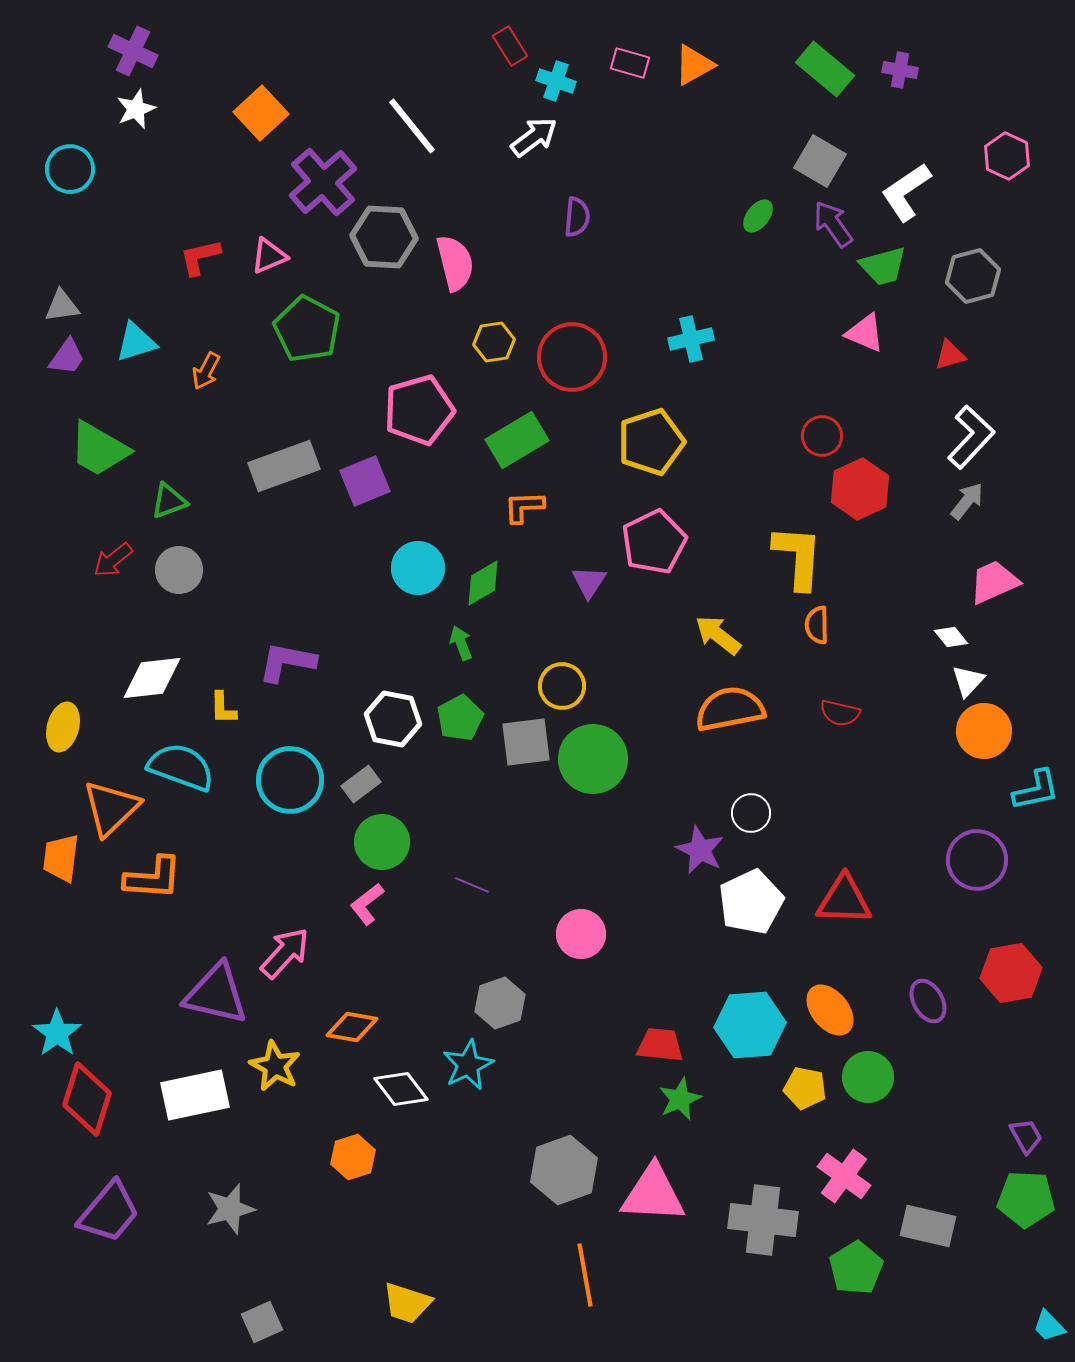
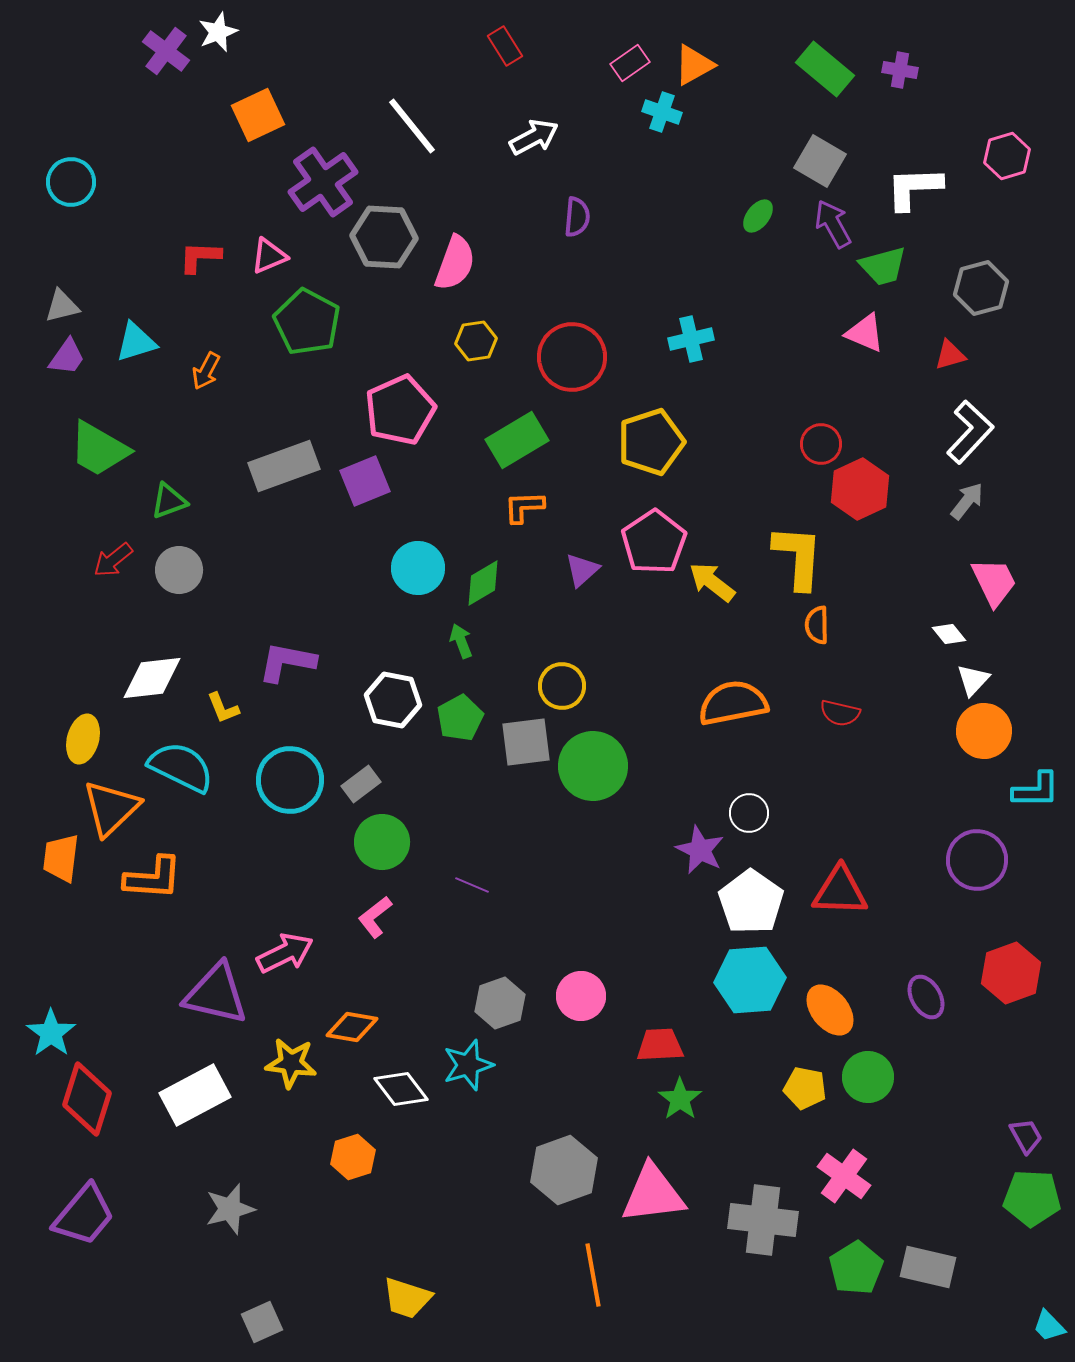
red rectangle at (510, 46): moved 5 px left
purple cross at (133, 51): moved 33 px right; rotated 12 degrees clockwise
pink rectangle at (630, 63): rotated 51 degrees counterclockwise
cyan cross at (556, 81): moved 106 px right, 31 px down
white star at (136, 109): moved 82 px right, 77 px up
orange square at (261, 113): moved 3 px left, 2 px down; rotated 18 degrees clockwise
white arrow at (534, 137): rotated 9 degrees clockwise
pink hexagon at (1007, 156): rotated 18 degrees clockwise
cyan circle at (70, 169): moved 1 px right, 13 px down
purple cross at (323, 182): rotated 6 degrees clockwise
white L-shape at (906, 192): moved 8 px right, 4 px up; rotated 32 degrees clockwise
purple arrow at (833, 224): rotated 6 degrees clockwise
red L-shape at (200, 257): rotated 15 degrees clockwise
pink semicircle at (455, 263): rotated 34 degrees clockwise
gray hexagon at (973, 276): moved 8 px right, 12 px down
gray triangle at (62, 306): rotated 6 degrees counterclockwise
green pentagon at (307, 329): moved 7 px up
yellow hexagon at (494, 342): moved 18 px left, 1 px up
pink pentagon at (419, 410): moved 19 px left; rotated 8 degrees counterclockwise
red circle at (822, 436): moved 1 px left, 8 px down
white L-shape at (971, 437): moved 1 px left, 5 px up
pink pentagon at (654, 542): rotated 8 degrees counterclockwise
purple triangle at (589, 582): moved 7 px left, 12 px up; rotated 15 degrees clockwise
pink trapezoid at (994, 582): rotated 88 degrees clockwise
yellow arrow at (718, 635): moved 6 px left, 53 px up
white diamond at (951, 637): moved 2 px left, 3 px up
green arrow at (461, 643): moved 2 px up
white triangle at (968, 681): moved 5 px right, 1 px up
yellow L-shape at (223, 708): rotated 21 degrees counterclockwise
orange semicircle at (730, 709): moved 3 px right, 6 px up
white hexagon at (393, 719): moved 19 px up
yellow ellipse at (63, 727): moved 20 px right, 12 px down
green circle at (593, 759): moved 7 px down
cyan semicircle at (181, 767): rotated 6 degrees clockwise
cyan L-shape at (1036, 790): rotated 12 degrees clockwise
white circle at (751, 813): moved 2 px left
red triangle at (844, 900): moved 4 px left, 9 px up
white pentagon at (751, 902): rotated 12 degrees counterclockwise
pink L-shape at (367, 904): moved 8 px right, 13 px down
pink circle at (581, 934): moved 62 px down
pink arrow at (285, 953): rotated 22 degrees clockwise
red hexagon at (1011, 973): rotated 10 degrees counterclockwise
purple ellipse at (928, 1001): moved 2 px left, 4 px up
cyan hexagon at (750, 1025): moved 45 px up
cyan star at (57, 1033): moved 6 px left
red trapezoid at (660, 1045): rotated 9 degrees counterclockwise
cyan star at (468, 1065): rotated 9 degrees clockwise
yellow star at (275, 1066): moved 16 px right, 3 px up; rotated 21 degrees counterclockwise
white rectangle at (195, 1095): rotated 16 degrees counterclockwise
green star at (680, 1099): rotated 12 degrees counterclockwise
pink triangle at (653, 1194): rotated 10 degrees counterclockwise
green pentagon at (1026, 1199): moved 6 px right, 1 px up
purple trapezoid at (109, 1212): moved 25 px left, 3 px down
gray rectangle at (928, 1226): moved 41 px down
orange line at (585, 1275): moved 8 px right
yellow trapezoid at (407, 1303): moved 5 px up
